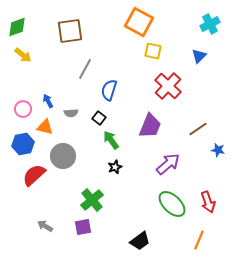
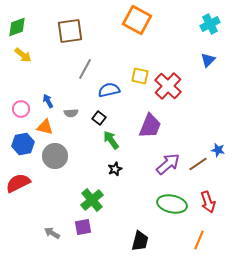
orange square: moved 2 px left, 2 px up
yellow square: moved 13 px left, 25 px down
blue triangle: moved 9 px right, 4 px down
blue semicircle: rotated 60 degrees clockwise
pink circle: moved 2 px left
brown line: moved 35 px down
gray circle: moved 8 px left
black star: moved 2 px down
red semicircle: moved 16 px left, 8 px down; rotated 15 degrees clockwise
green ellipse: rotated 32 degrees counterclockwise
gray arrow: moved 7 px right, 7 px down
black trapezoid: rotated 40 degrees counterclockwise
